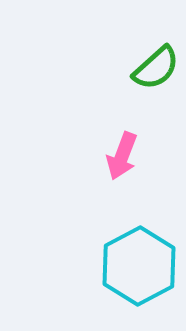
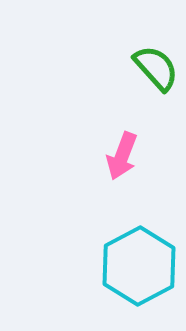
green semicircle: rotated 90 degrees counterclockwise
